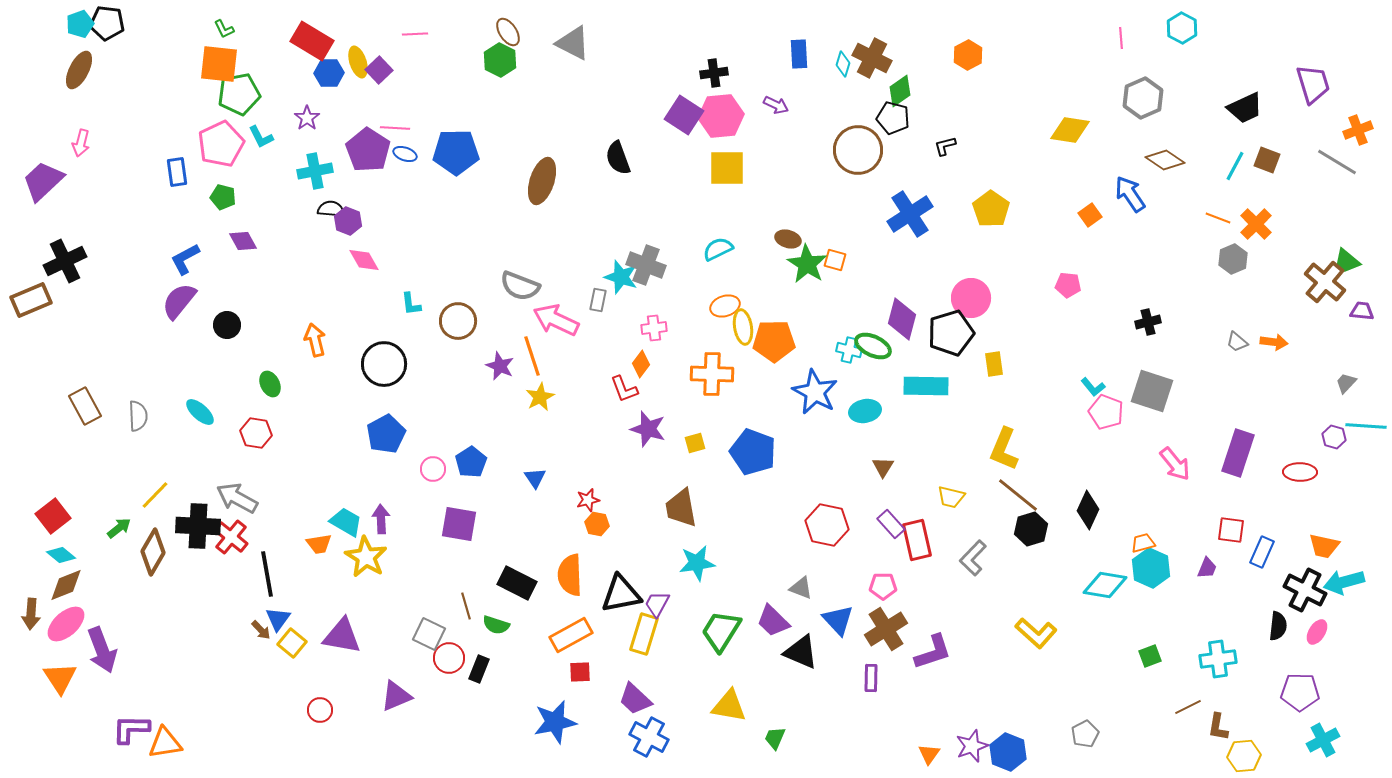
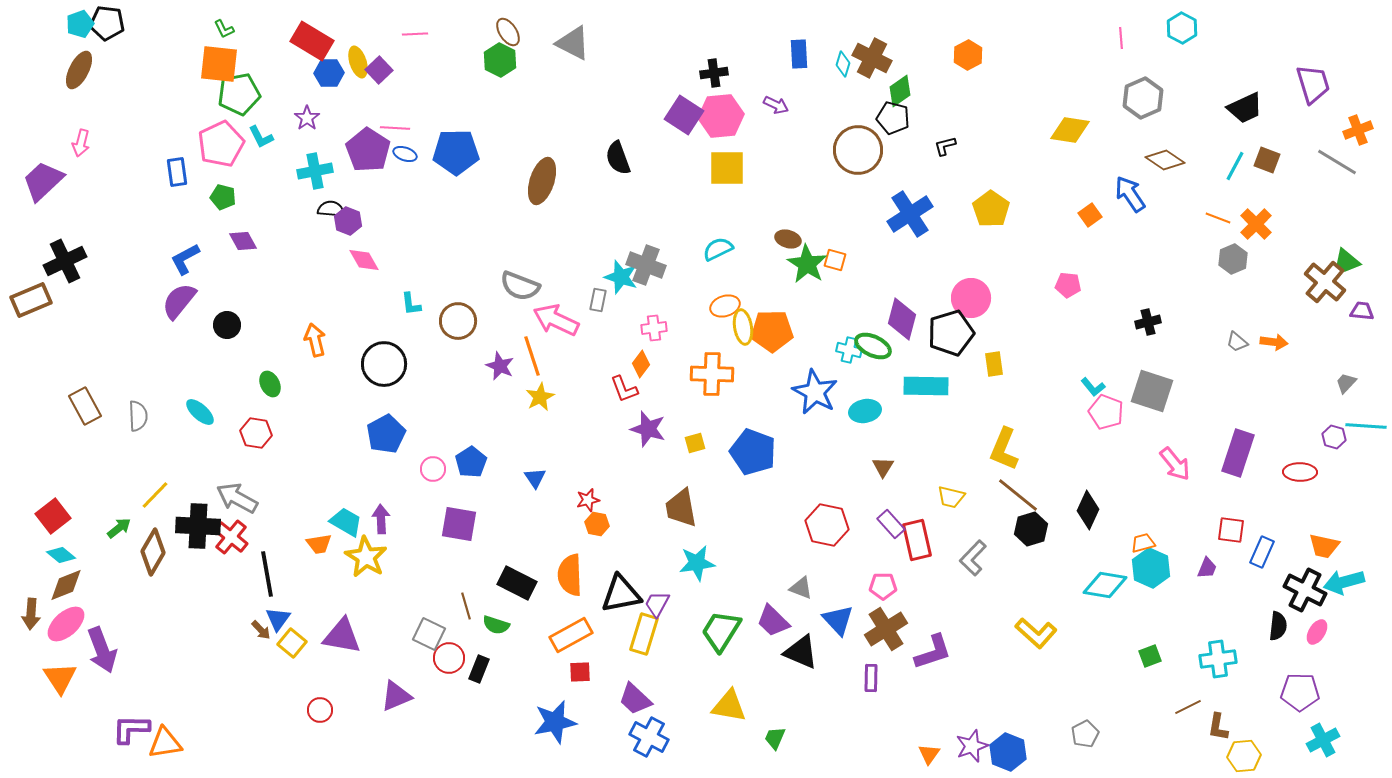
orange pentagon at (774, 341): moved 2 px left, 10 px up
